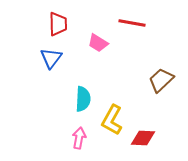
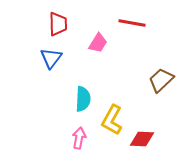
pink trapezoid: rotated 90 degrees counterclockwise
red diamond: moved 1 px left, 1 px down
